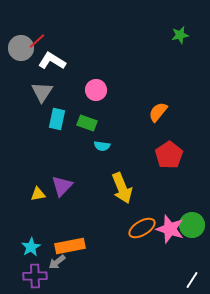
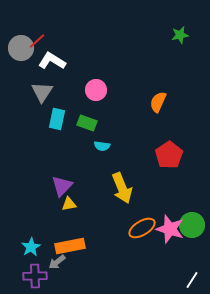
orange semicircle: moved 10 px up; rotated 15 degrees counterclockwise
yellow triangle: moved 31 px right, 10 px down
